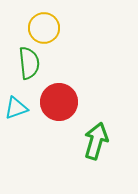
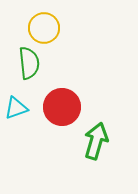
red circle: moved 3 px right, 5 px down
